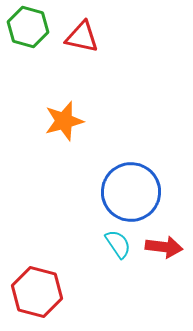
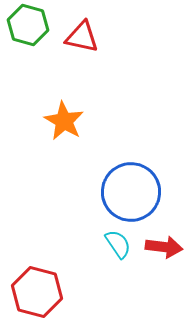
green hexagon: moved 2 px up
orange star: rotated 27 degrees counterclockwise
